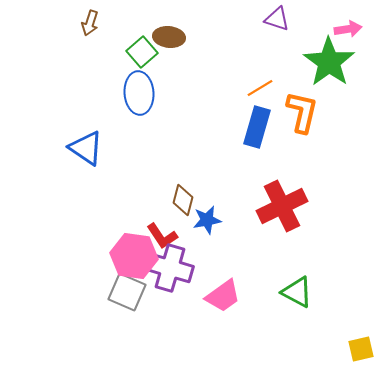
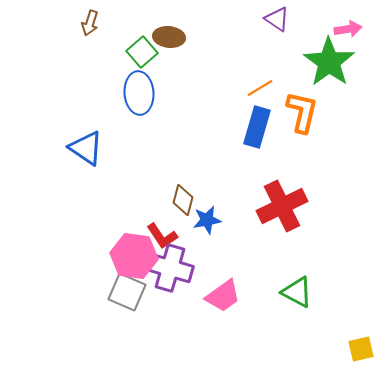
purple triangle: rotated 16 degrees clockwise
